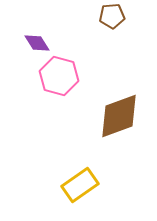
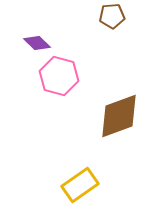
purple diamond: rotated 12 degrees counterclockwise
